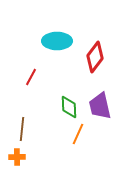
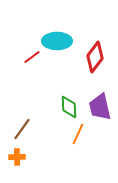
red line: moved 1 px right, 20 px up; rotated 24 degrees clockwise
purple trapezoid: moved 1 px down
brown line: rotated 30 degrees clockwise
